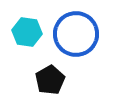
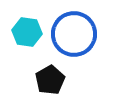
blue circle: moved 2 px left
